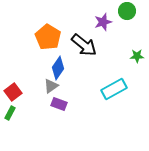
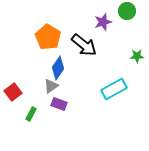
green rectangle: moved 21 px right, 1 px down
